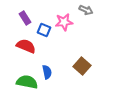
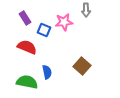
gray arrow: rotated 64 degrees clockwise
red semicircle: moved 1 px right, 1 px down
